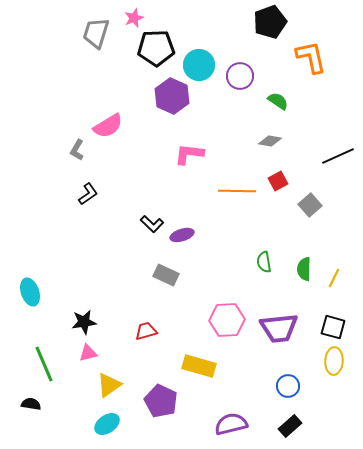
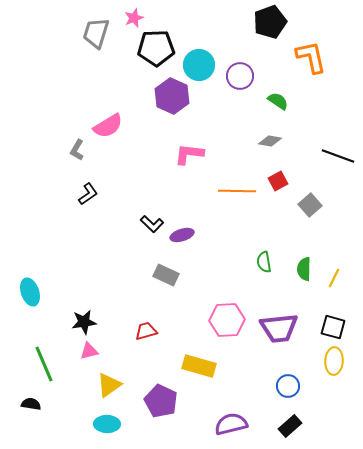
black line at (338, 156): rotated 44 degrees clockwise
pink triangle at (88, 353): moved 1 px right, 2 px up
cyan ellipse at (107, 424): rotated 35 degrees clockwise
